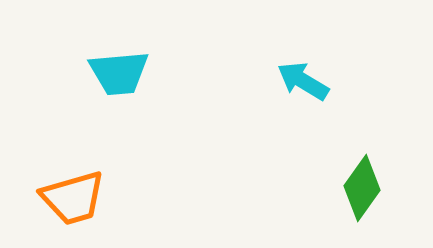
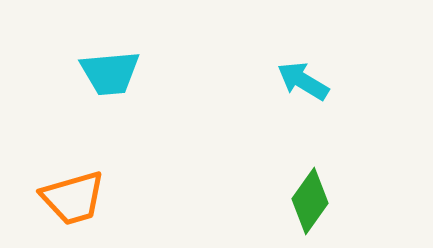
cyan trapezoid: moved 9 px left
green diamond: moved 52 px left, 13 px down
